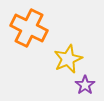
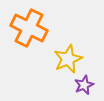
purple star: moved 1 px left; rotated 12 degrees clockwise
